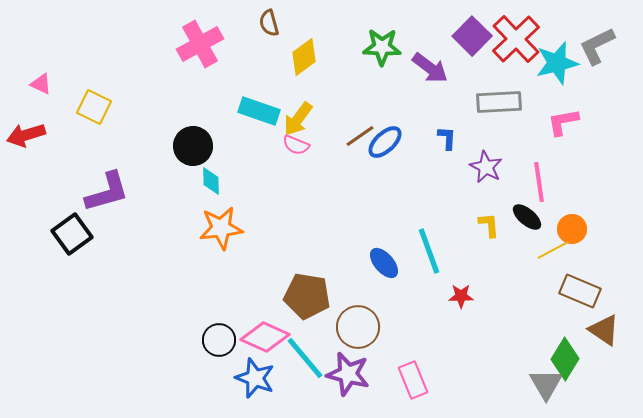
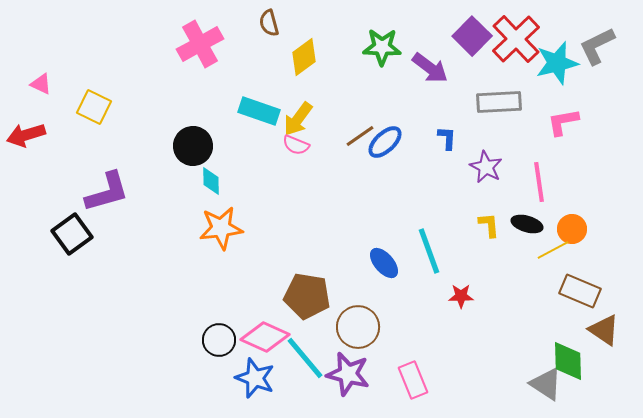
black ellipse at (527, 217): moved 7 px down; rotated 24 degrees counterclockwise
green diamond at (565, 359): moved 3 px right, 2 px down; rotated 33 degrees counterclockwise
gray triangle at (546, 384): rotated 27 degrees counterclockwise
